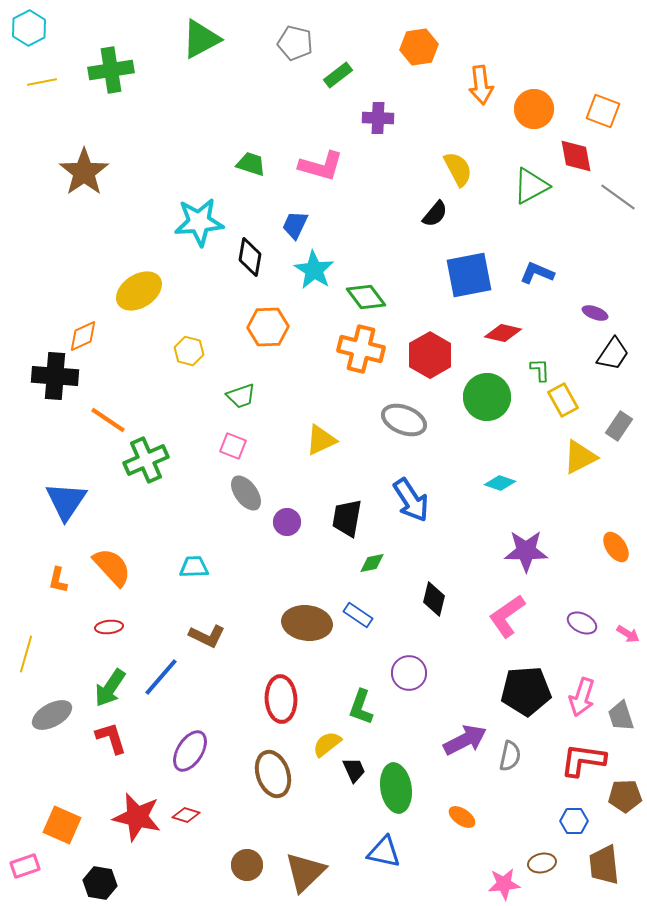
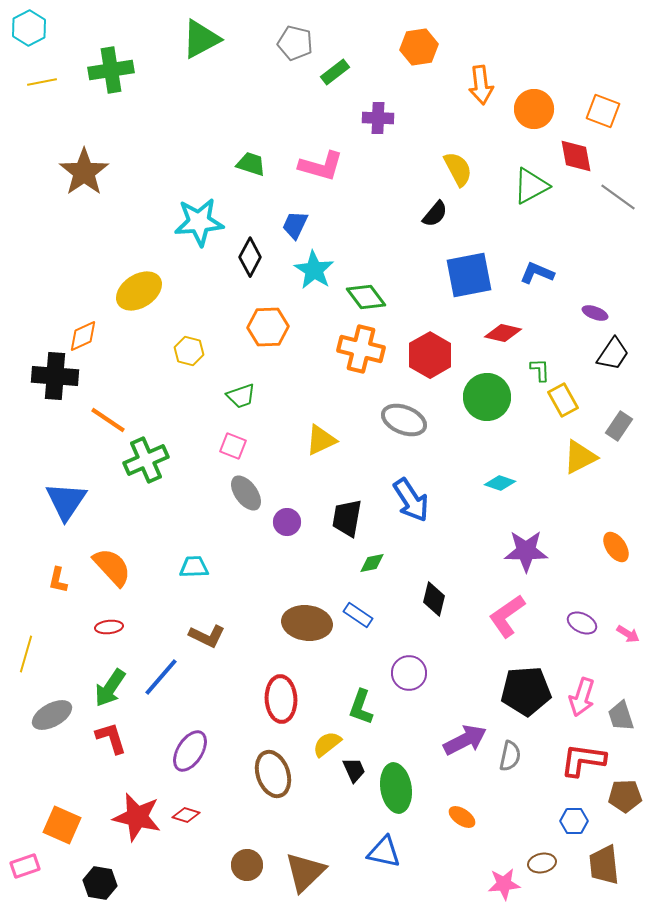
green rectangle at (338, 75): moved 3 px left, 3 px up
black diamond at (250, 257): rotated 18 degrees clockwise
